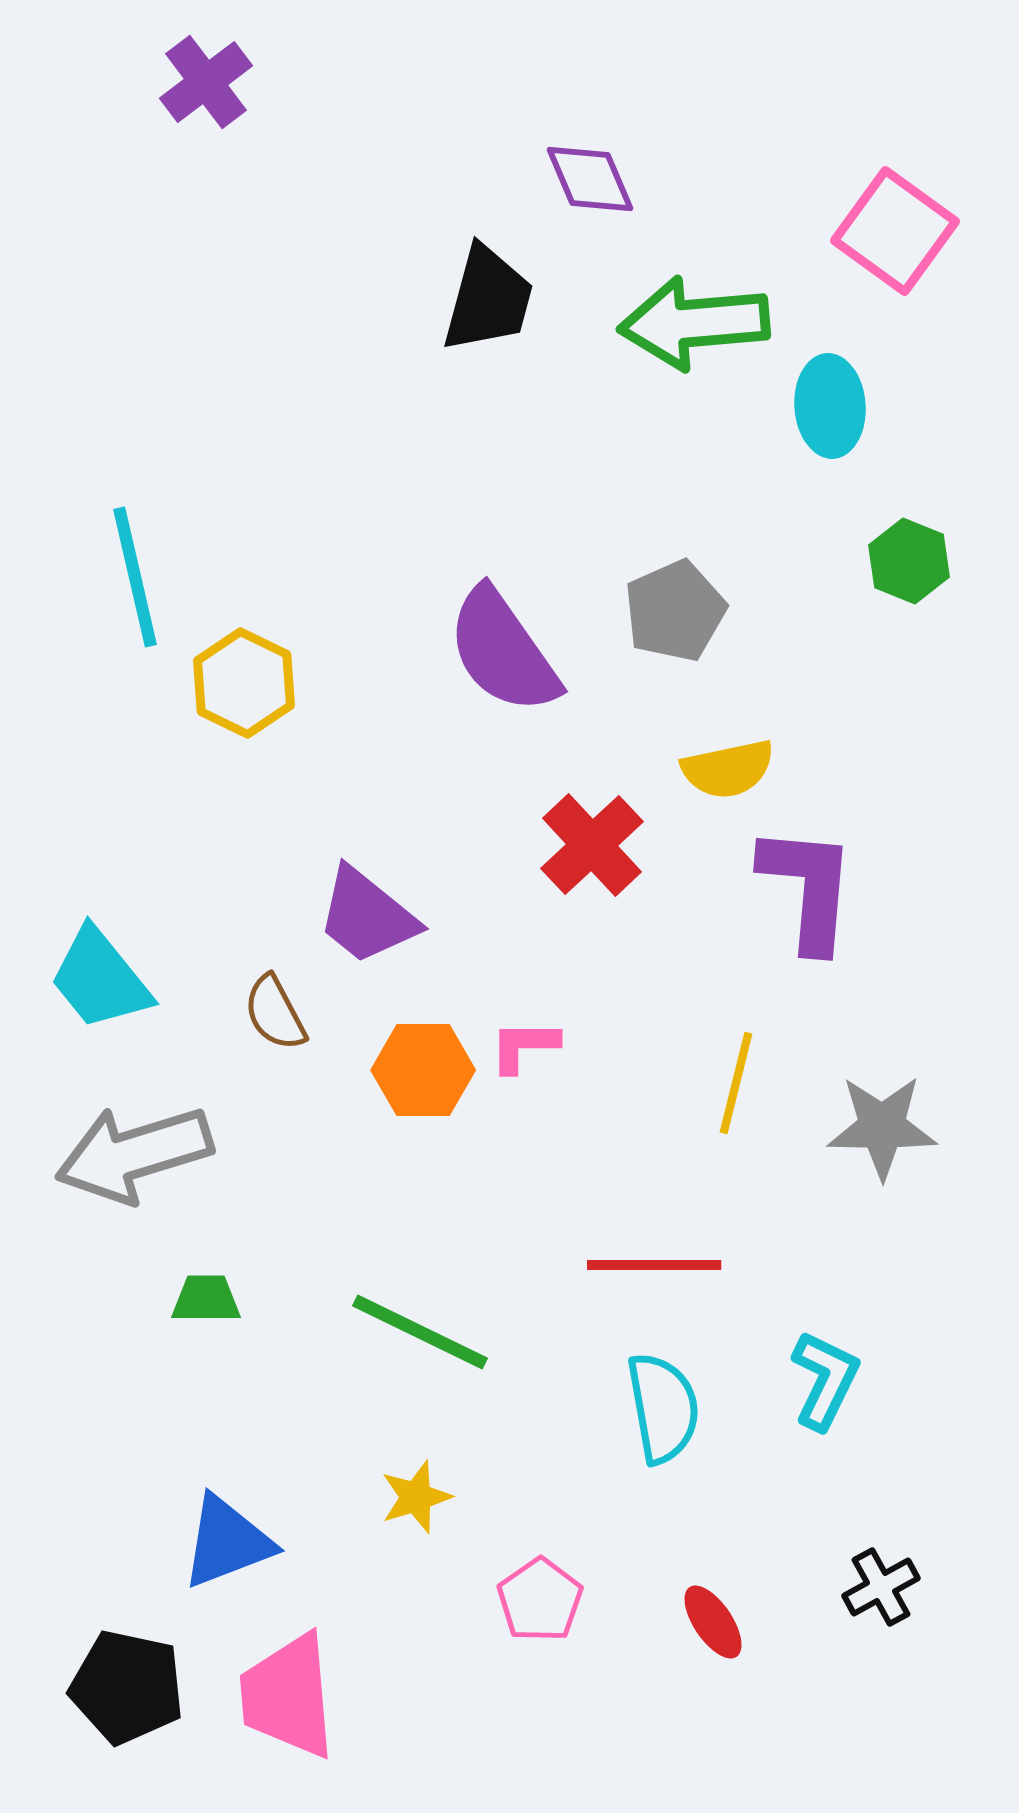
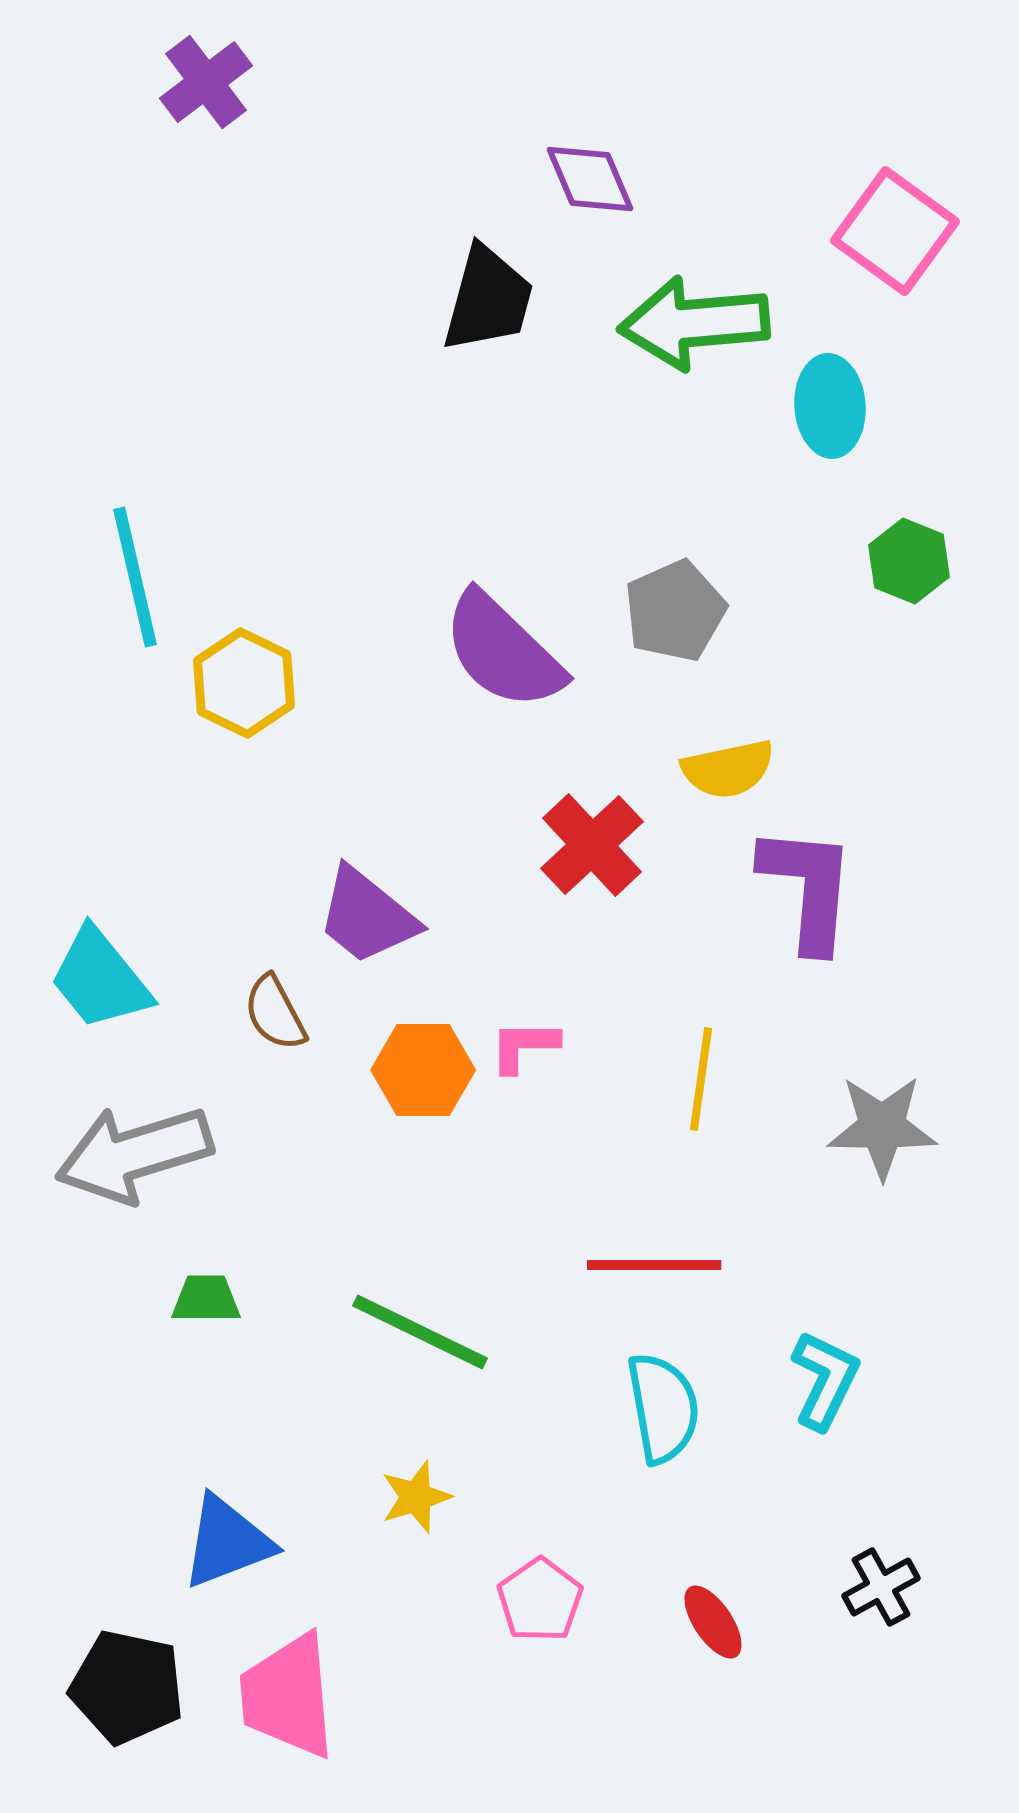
purple semicircle: rotated 11 degrees counterclockwise
yellow line: moved 35 px left, 4 px up; rotated 6 degrees counterclockwise
